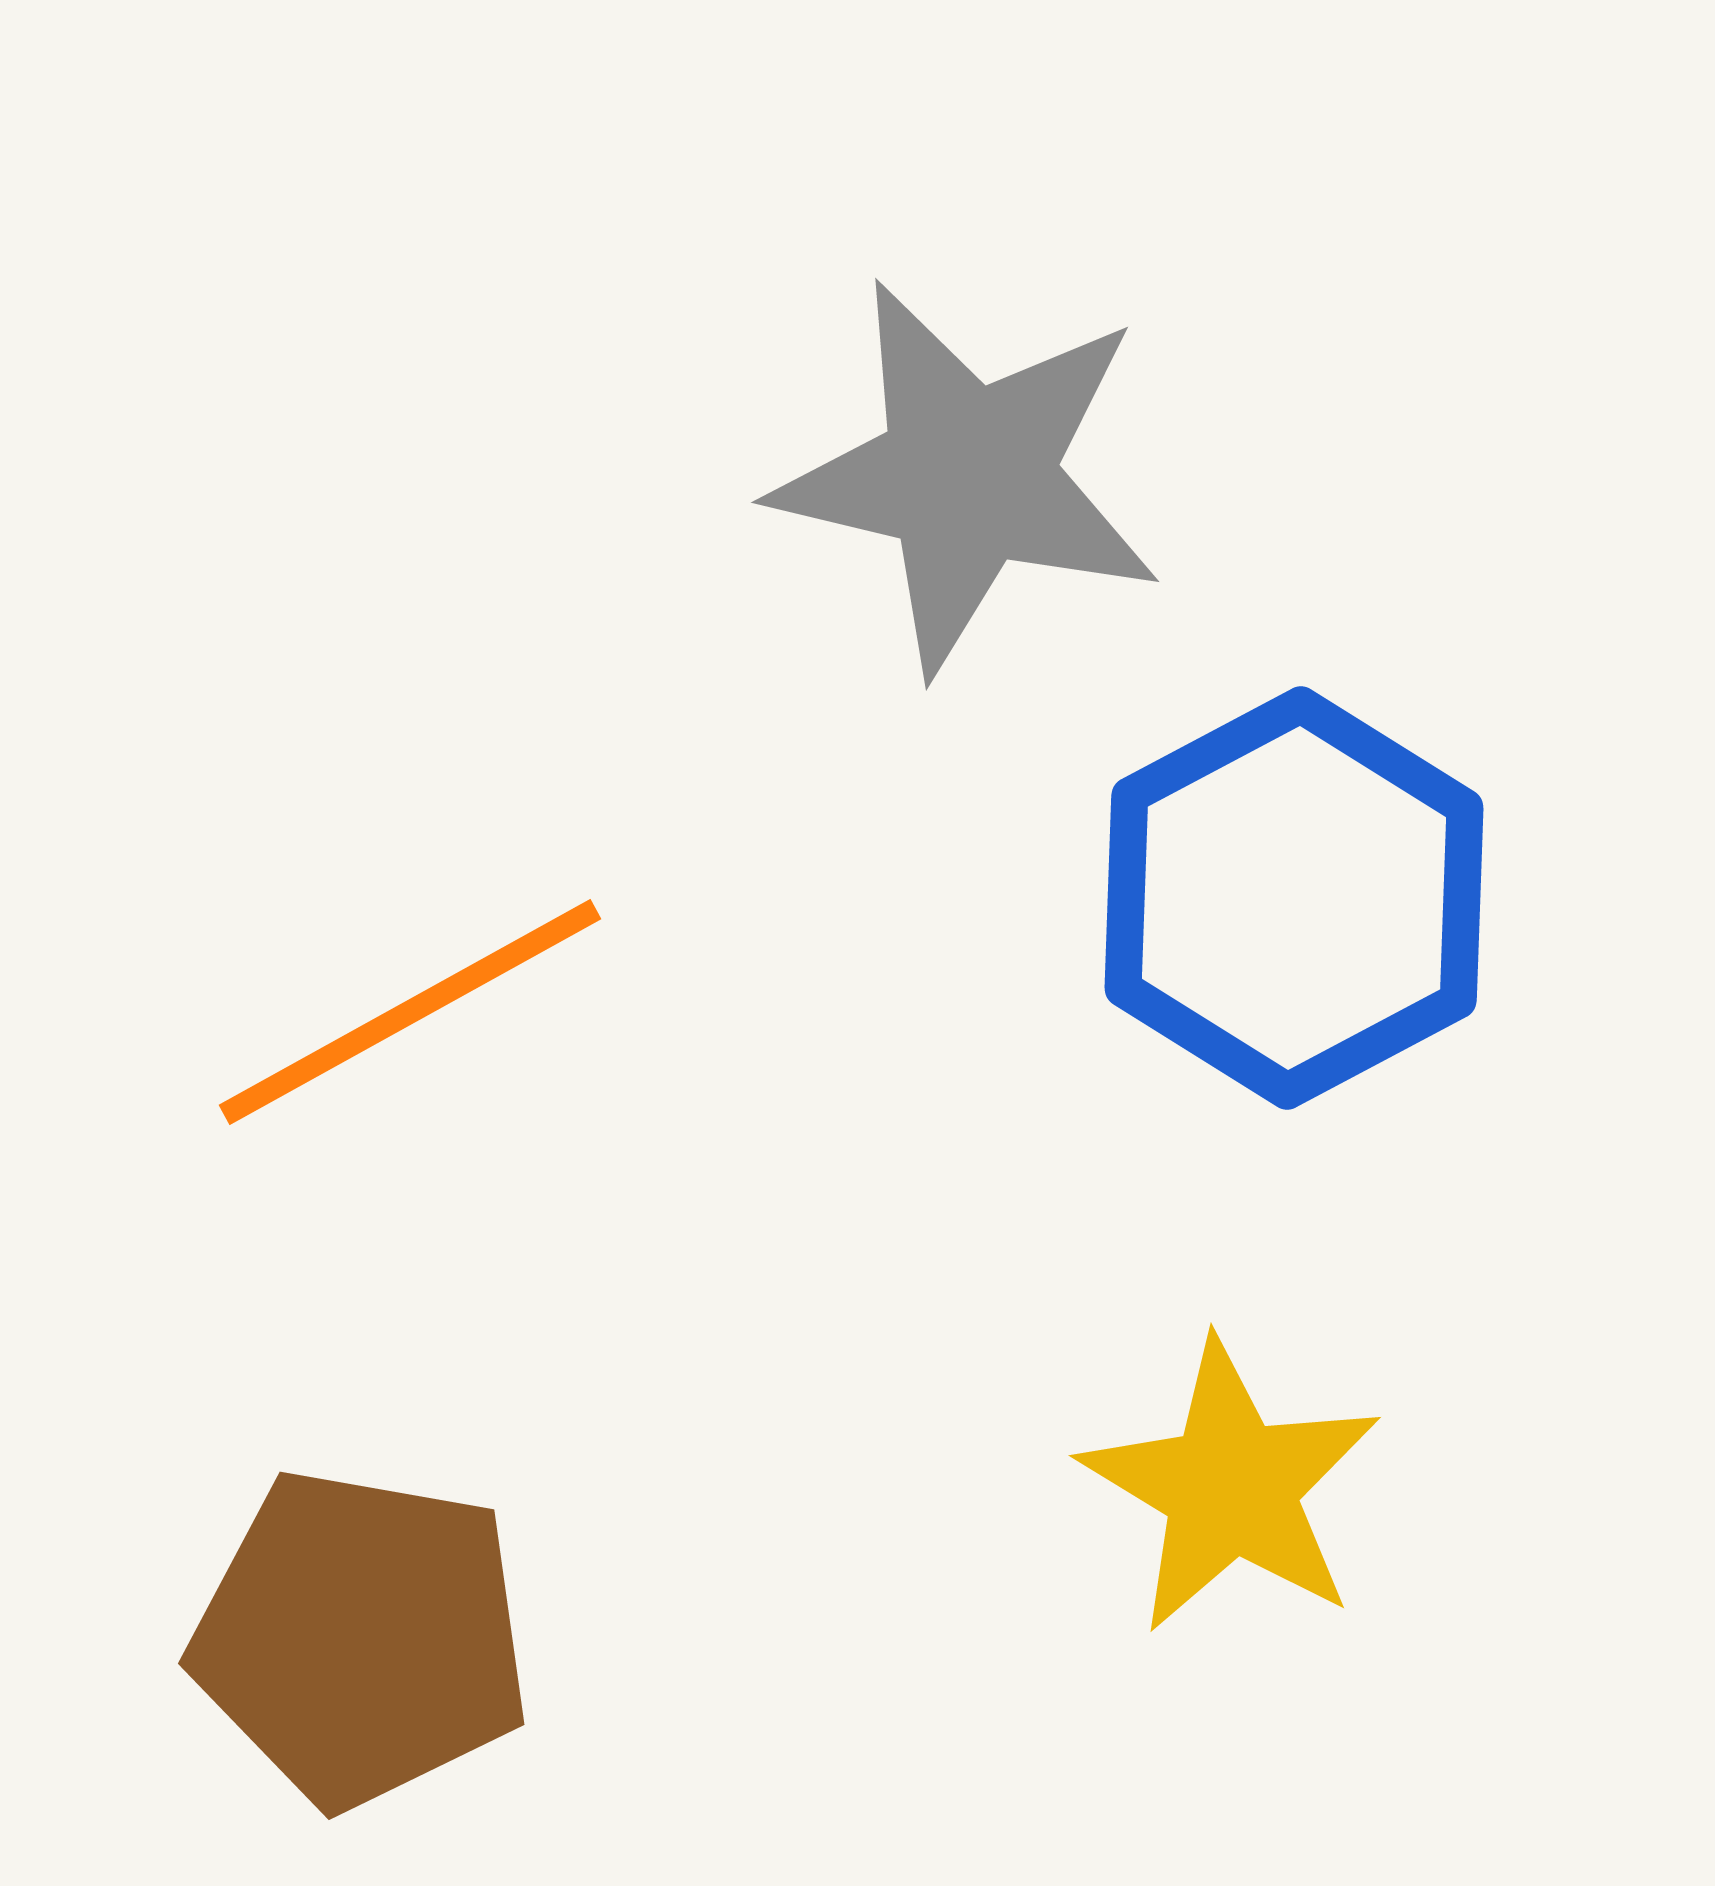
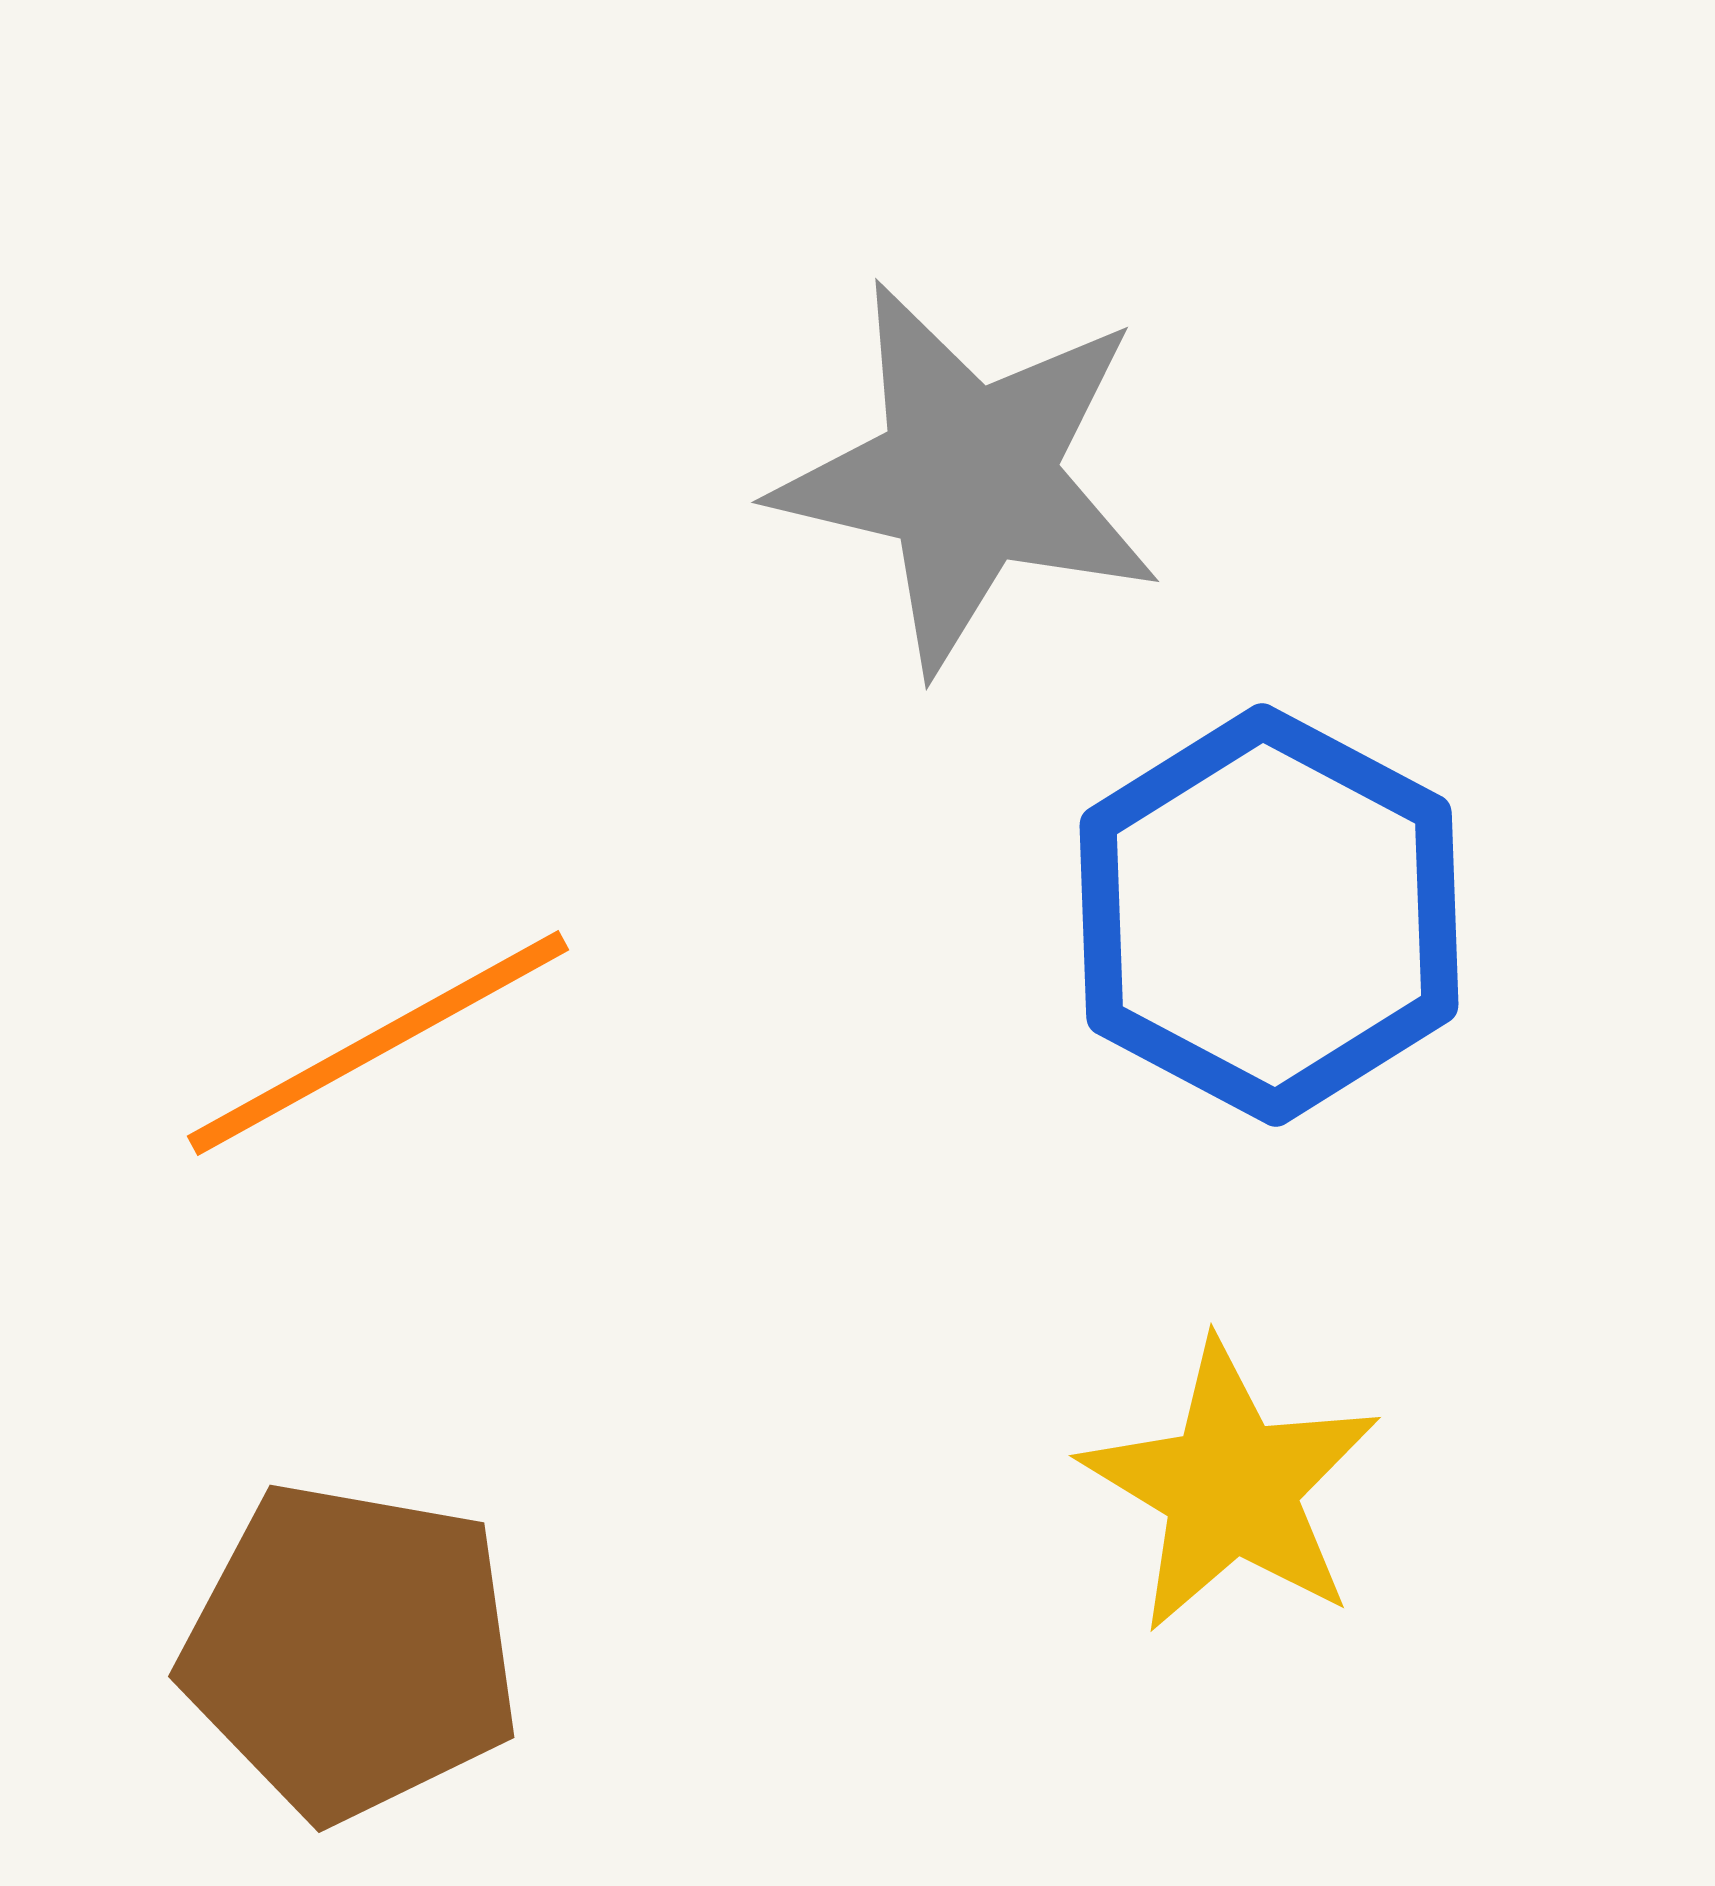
blue hexagon: moved 25 px left, 17 px down; rotated 4 degrees counterclockwise
orange line: moved 32 px left, 31 px down
brown pentagon: moved 10 px left, 13 px down
